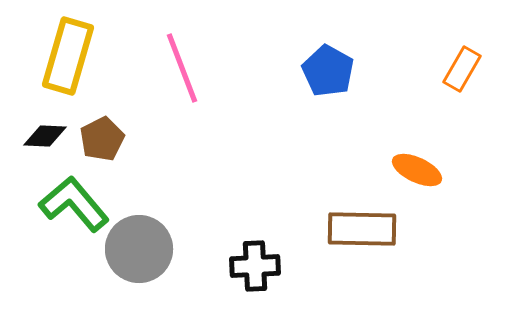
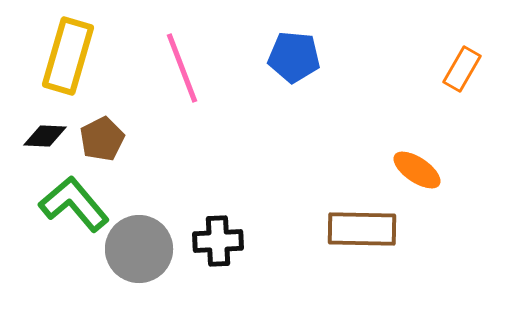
blue pentagon: moved 34 px left, 14 px up; rotated 24 degrees counterclockwise
orange ellipse: rotated 9 degrees clockwise
black cross: moved 37 px left, 25 px up
